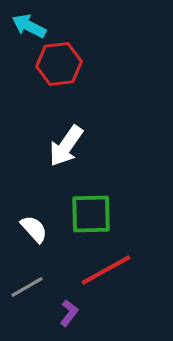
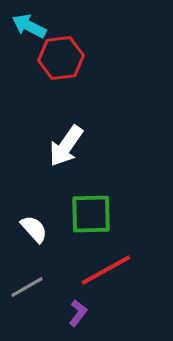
red hexagon: moved 2 px right, 6 px up
purple L-shape: moved 9 px right
